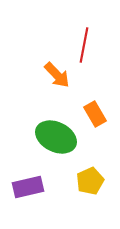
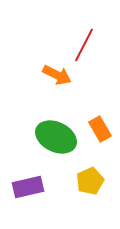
red line: rotated 16 degrees clockwise
orange arrow: rotated 20 degrees counterclockwise
orange rectangle: moved 5 px right, 15 px down
